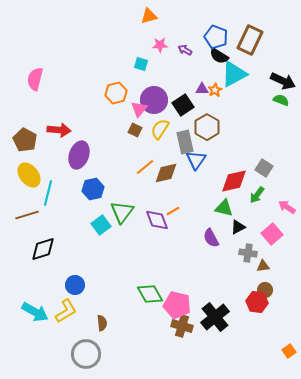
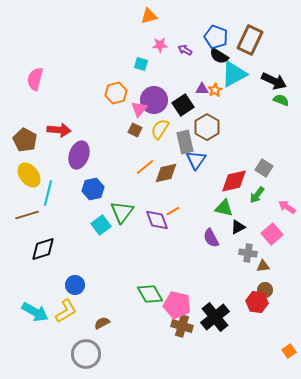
black arrow at (283, 81): moved 9 px left
brown semicircle at (102, 323): rotated 112 degrees counterclockwise
